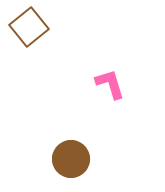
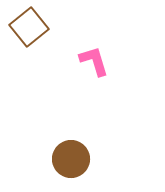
pink L-shape: moved 16 px left, 23 px up
